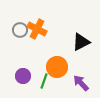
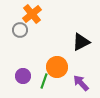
orange cross: moved 5 px left, 15 px up; rotated 24 degrees clockwise
